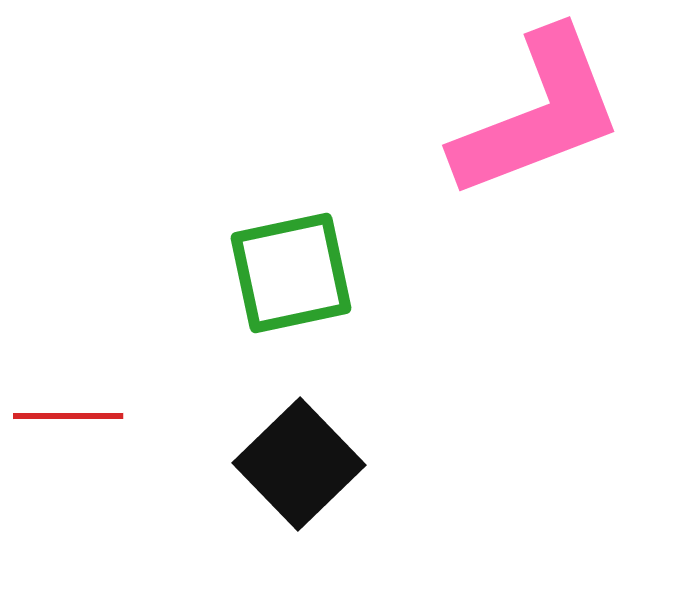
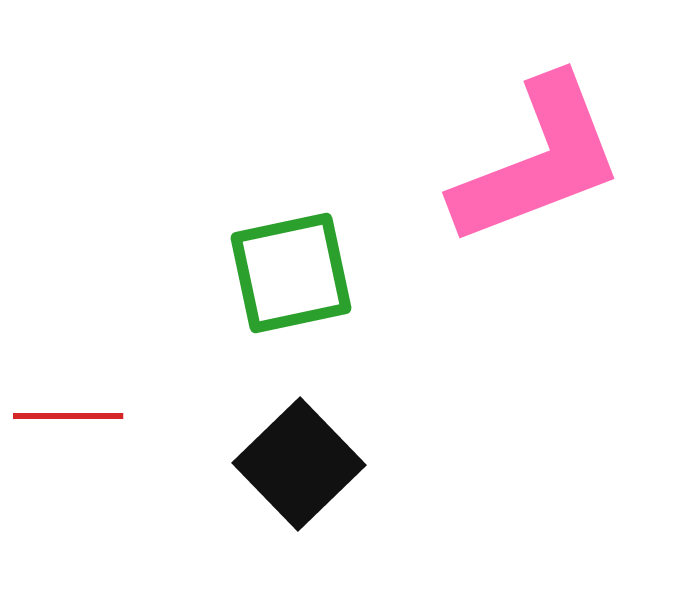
pink L-shape: moved 47 px down
